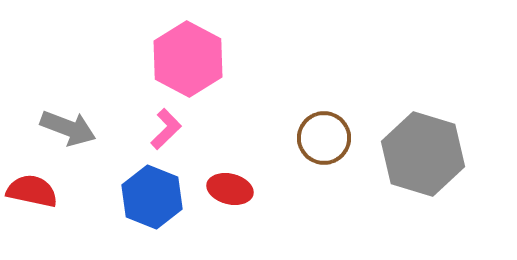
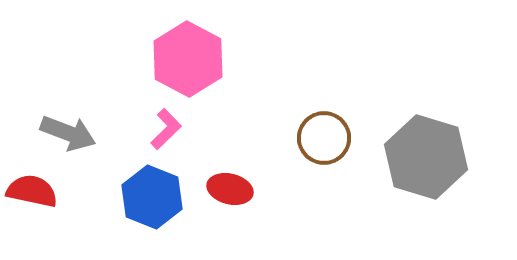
gray arrow: moved 5 px down
gray hexagon: moved 3 px right, 3 px down
